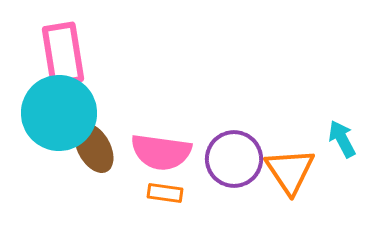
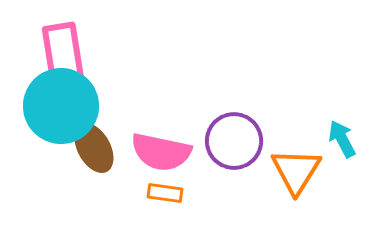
cyan circle: moved 2 px right, 7 px up
pink semicircle: rotated 4 degrees clockwise
purple circle: moved 18 px up
orange triangle: moved 6 px right; rotated 6 degrees clockwise
